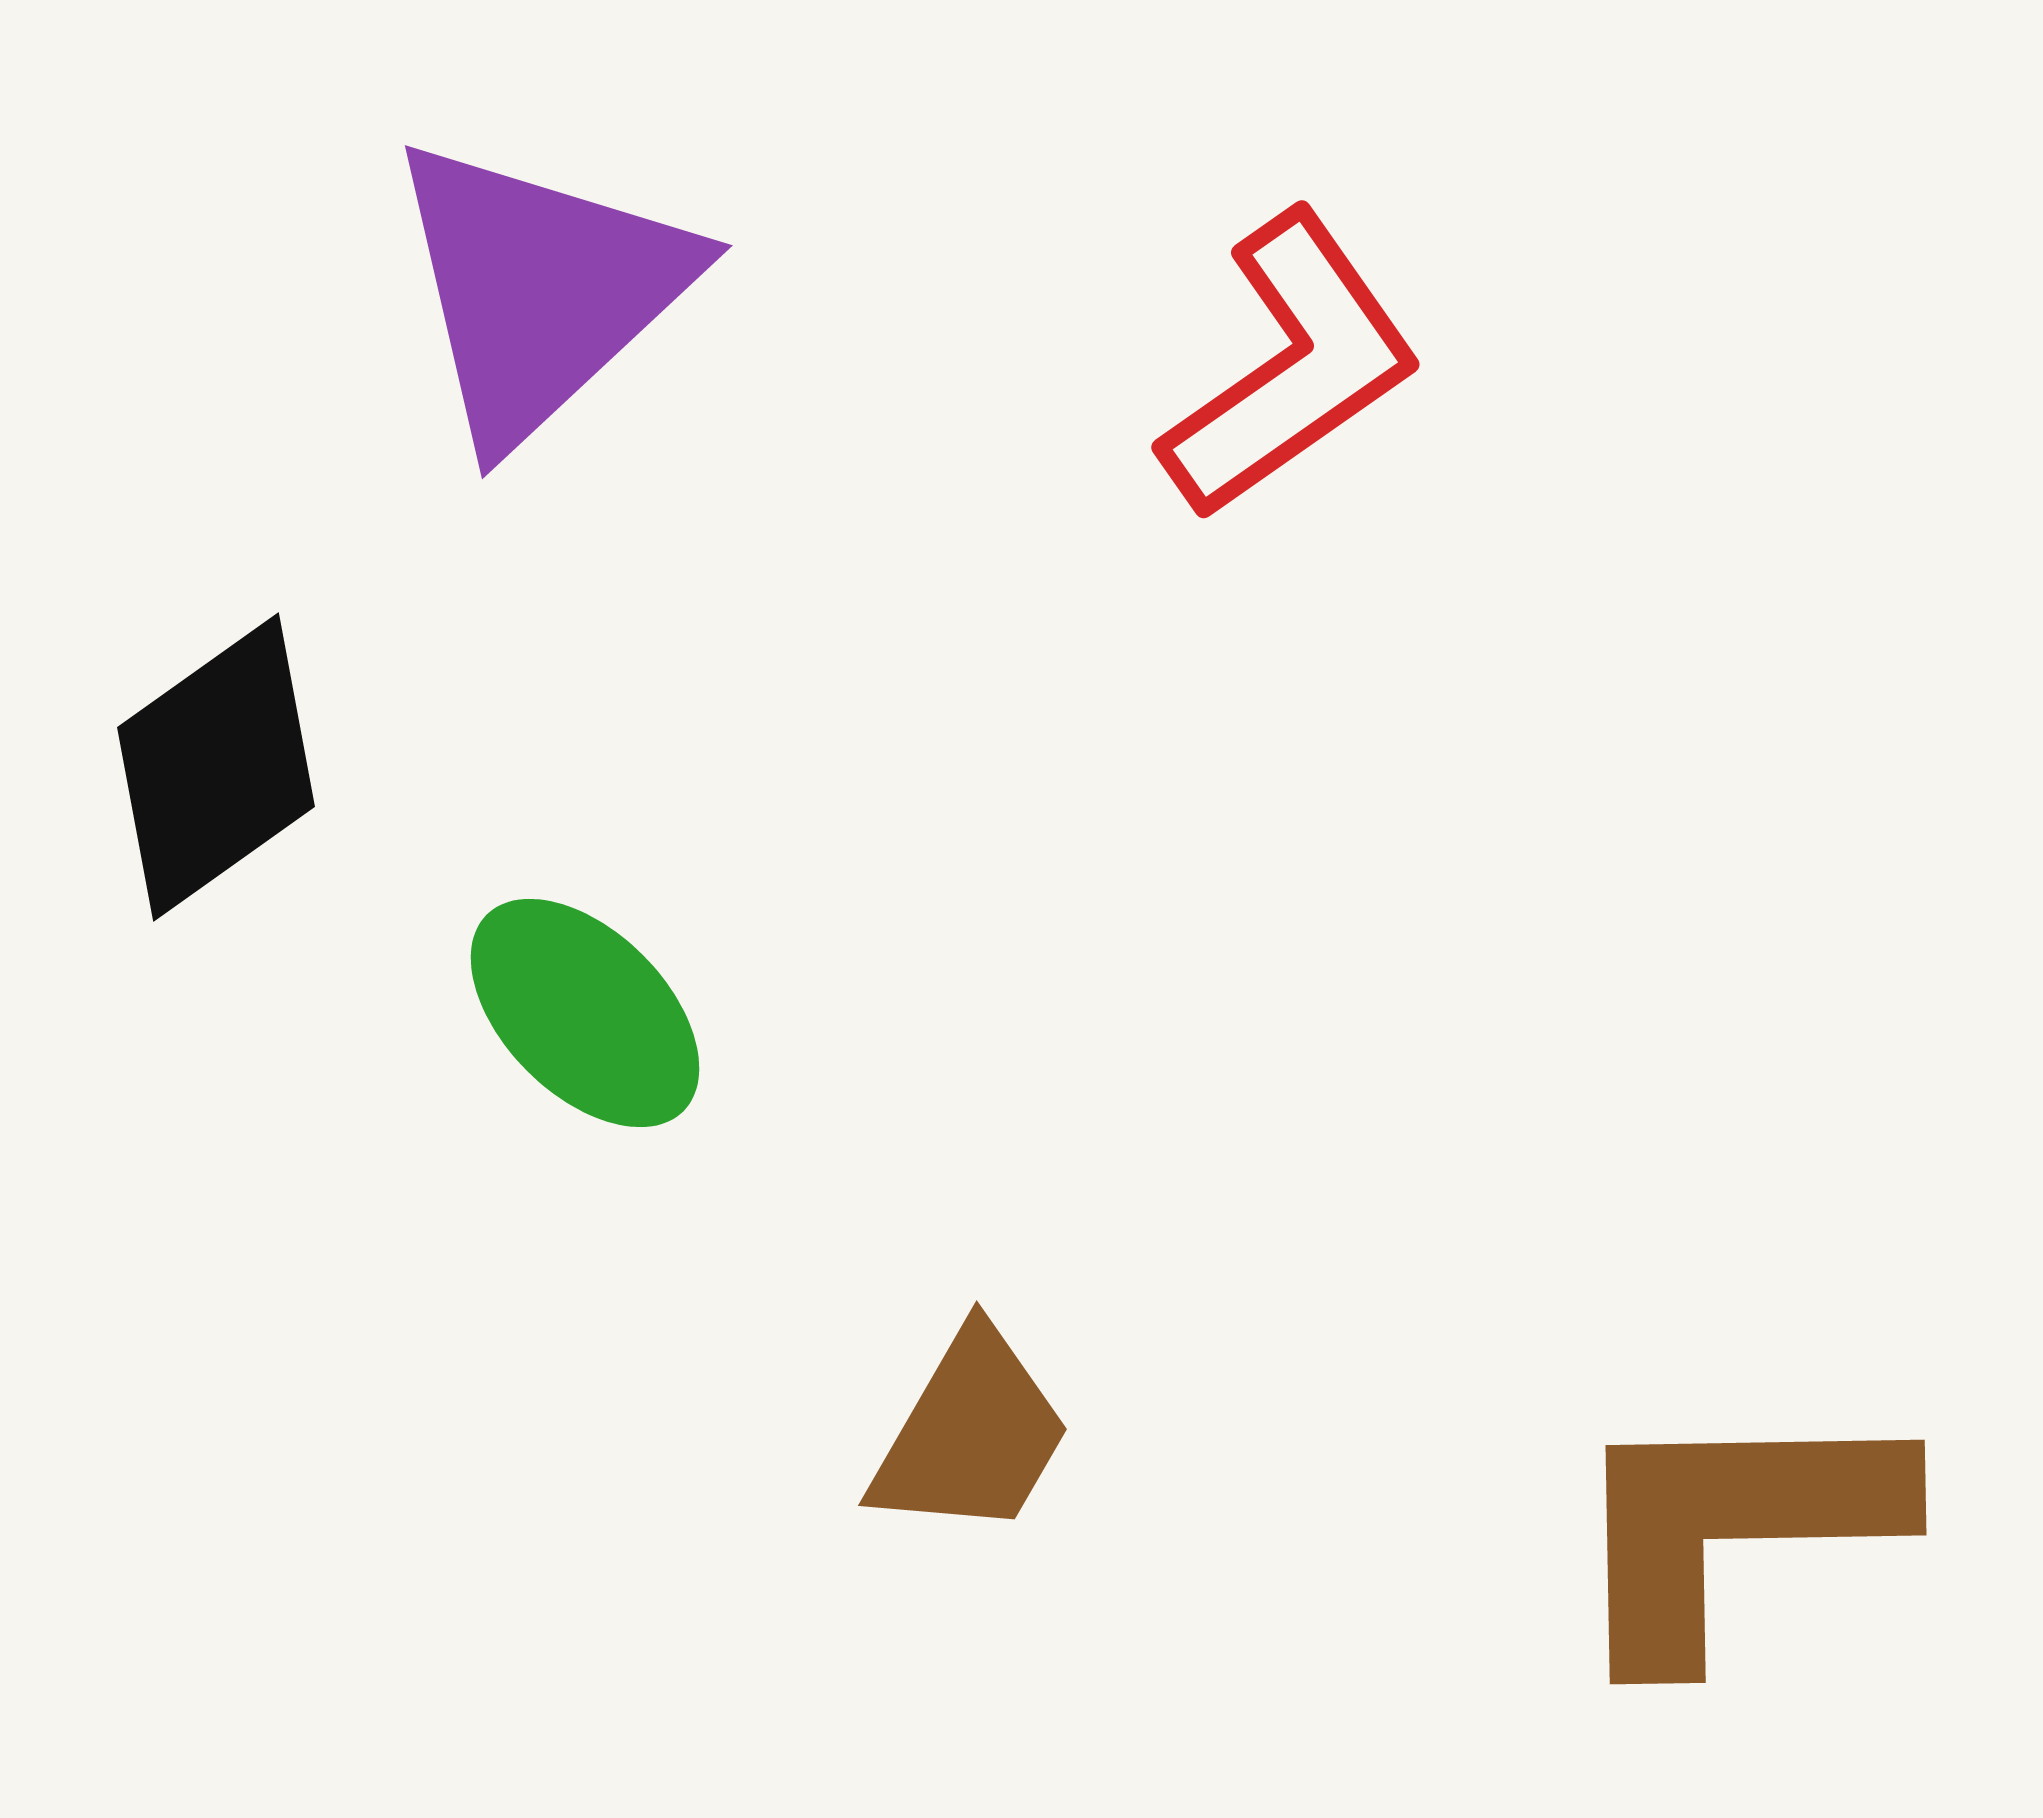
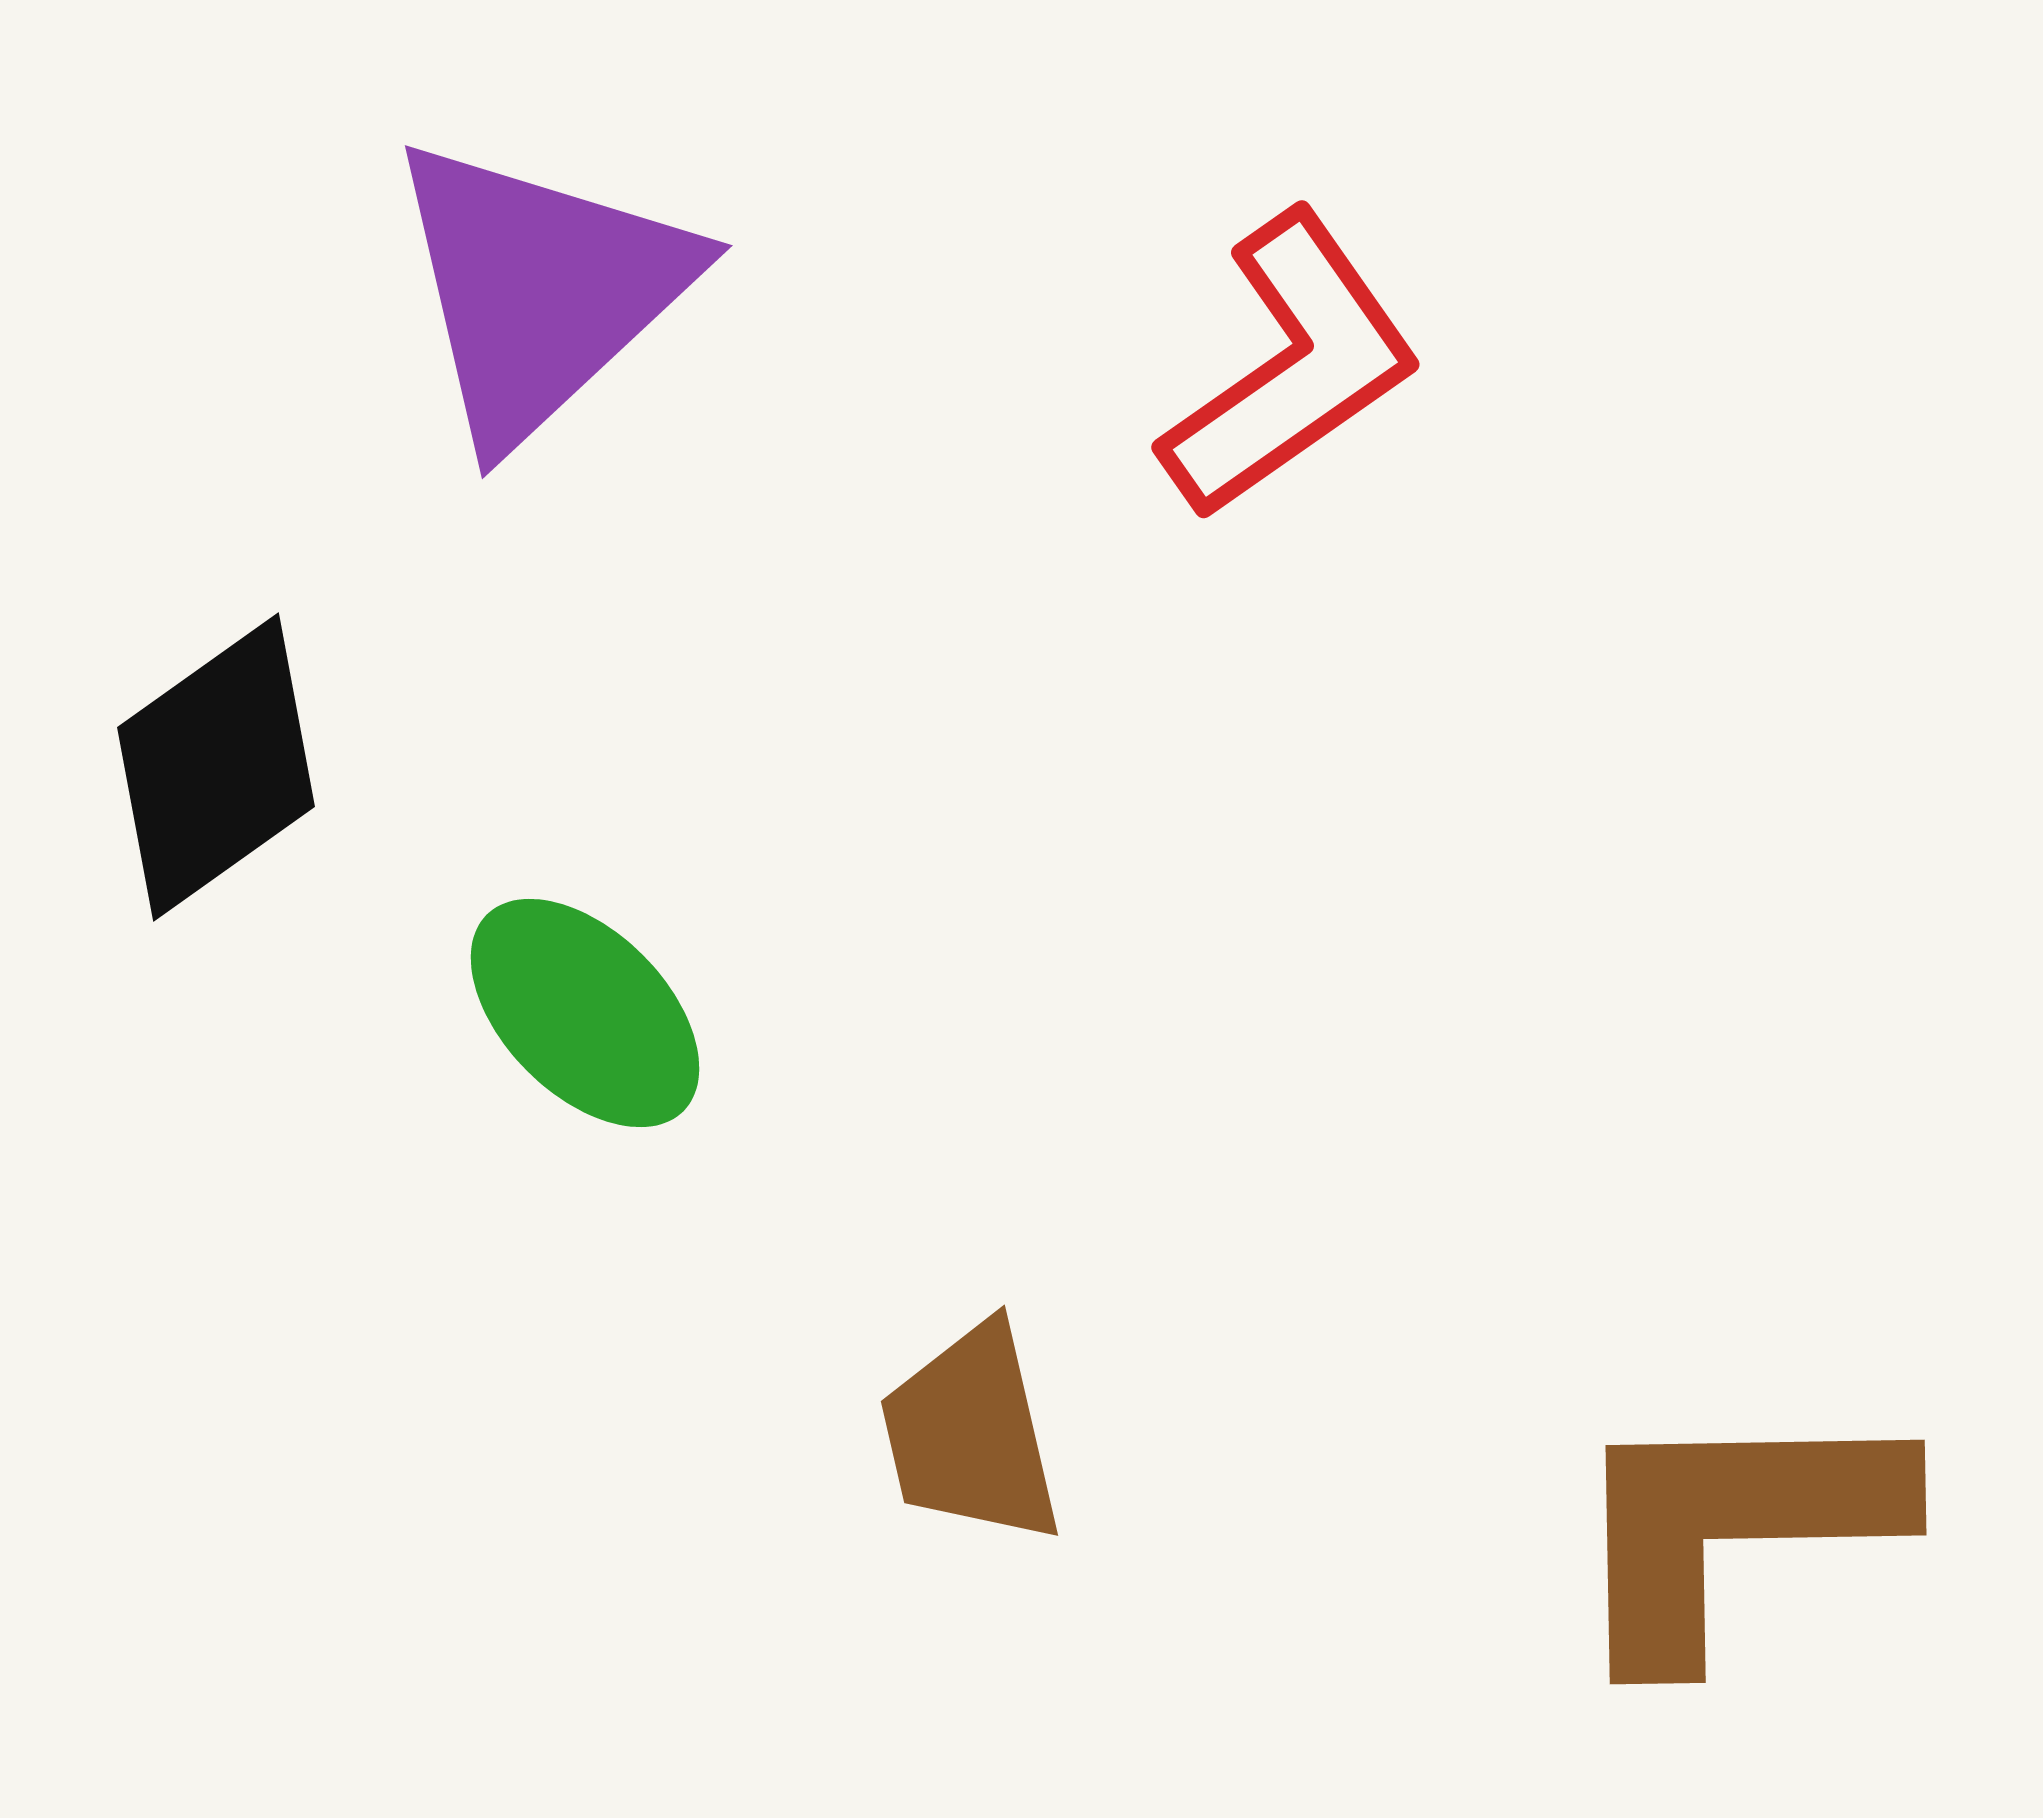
brown trapezoid: rotated 137 degrees clockwise
